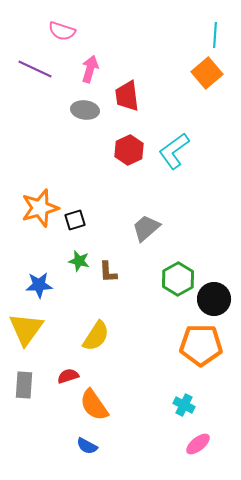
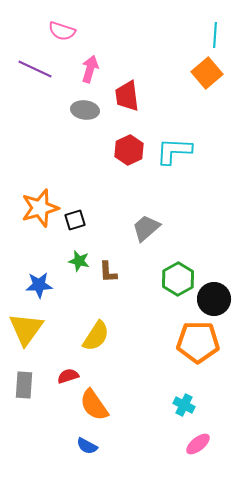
cyan L-shape: rotated 39 degrees clockwise
orange pentagon: moved 3 px left, 3 px up
